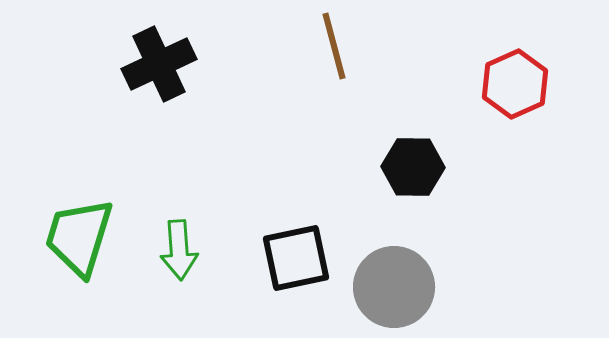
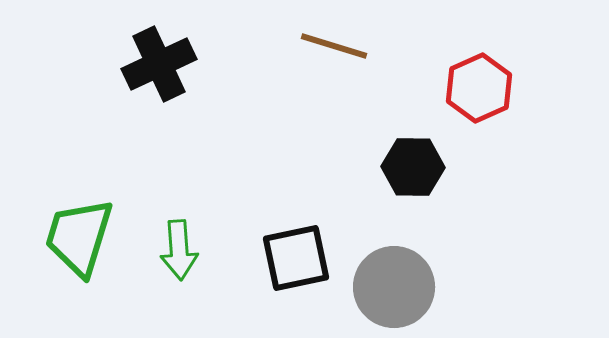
brown line: rotated 58 degrees counterclockwise
red hexagon: moved 36 px left, 4 px down
